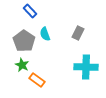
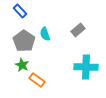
blue rectangle: moved 10 px left
gray rectangle: moved 3 px up; rotated 24 degrees clockwise
